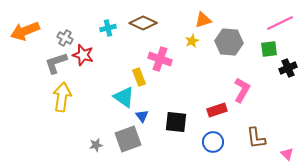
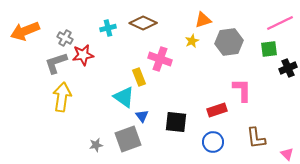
gray hexagon: rotated 12 degrees counterclockwise
red star: rotated 25 degrees counterclockwise
pink L-shape: rotated 30 degrees counterclockwise
